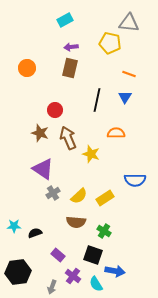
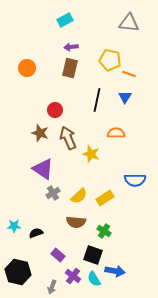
yellow pentagon: moved 17 px down
black semicircle: moved 1 px right
black hexagon: rotated 20 degrees clockwise
cyan semicircle: moved 2 px left, 5 px up
